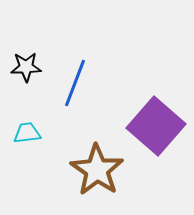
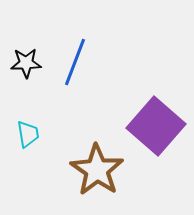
black star: moved 4 px up
blue line: moved 21 px up
cyan trapezoid: moved 1 px right, 1 px down; rotated 88 degrees clockwise
